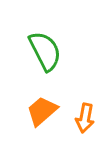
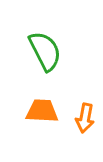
orange trapezoid: rotated 44 degrees clockwise
